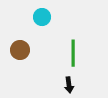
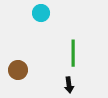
cyan circle: moved 1 px left, 4 px up
brown circle: moved 2 px left, 20 px down
